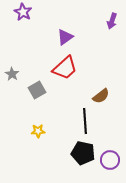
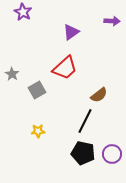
purple arrow: rotated 105 degrees counterclockwise
purple triangle: moved 6 px right, 5 px up
brown semicircle: moved 2 px left, 1 px up
black line: rotated 30 degrees clockwise
purple circle: moved 2 px right, 6 px up
